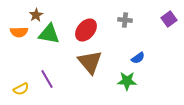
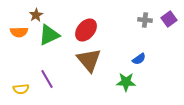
gray cross: moved 20 px right
green triangle: moved 1 px down; rotated 35 degrees counterclockwise
blue semicircle: moved 1 px right, 1 px down
brown triangle: moved 1 px left, 2 px up
green star: moved 1 px left, 1 px down
yellow semicircle: rotated 21 degrees clockwise
